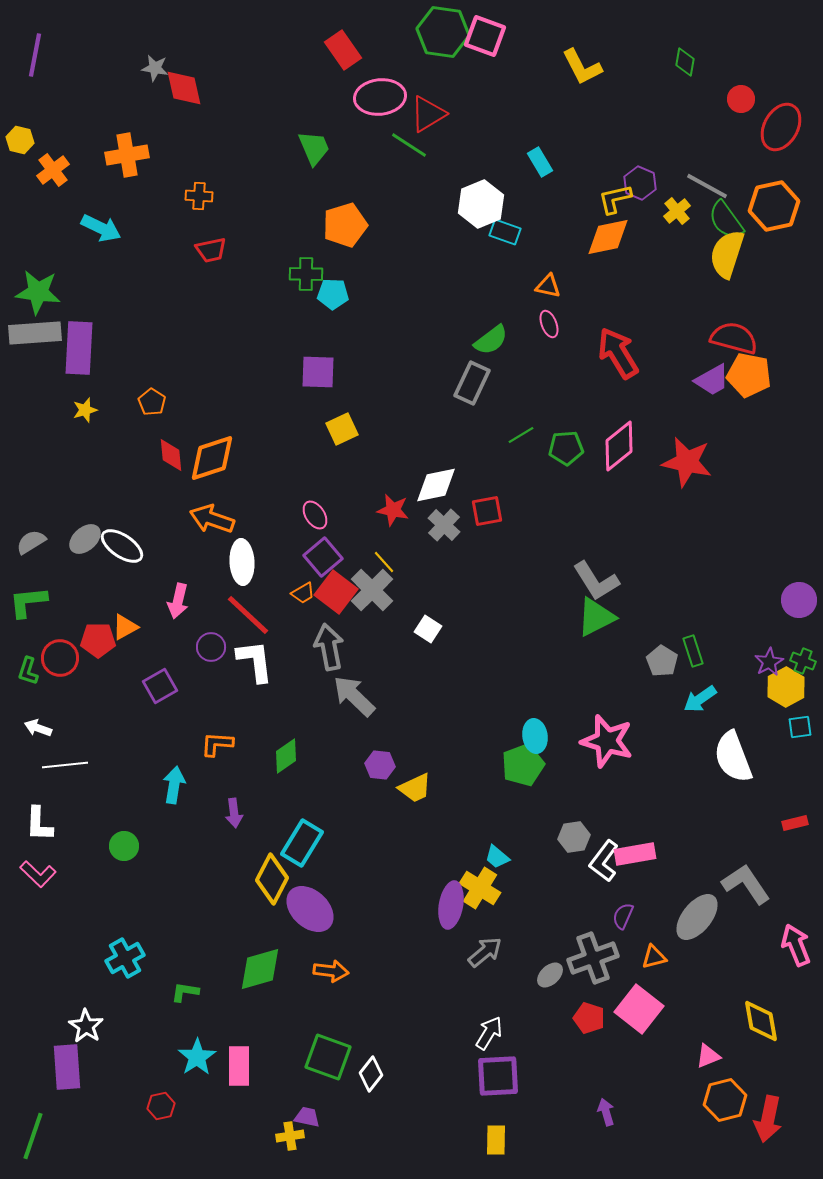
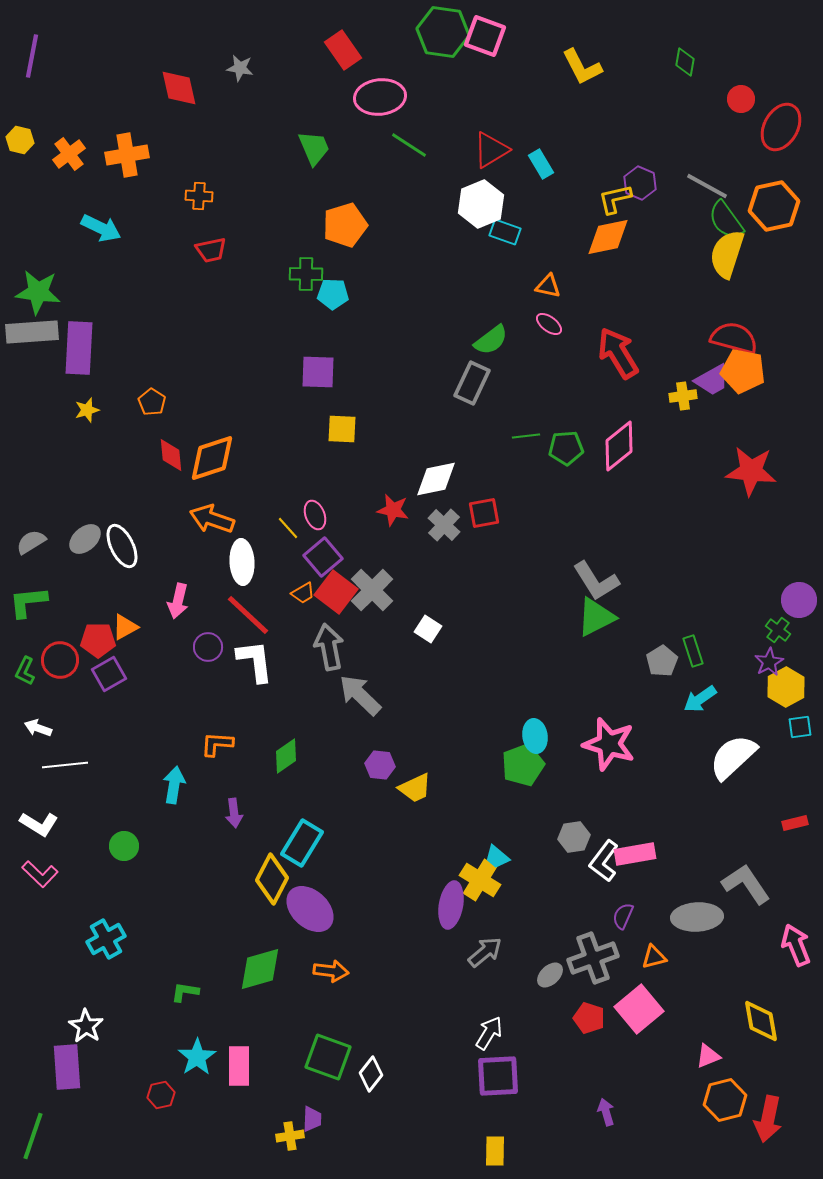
purple line at (35, 55): moved 3 px left, 1 px down
gray star at (155, 68): moved 85 px right
red diamond at (184, 88): moved 5 px left
red triangle at (428, 114): moved 63 px right, 36 px down
cyan rectangle at (540, 162): moved 1 px right, 2 px down
orange cross at (53, 170): moved 16 px right, 16 px up
yellow cross at (677, 211): moved 6 px right, 185 px down; rotated 32 degrees clockwise
pink ellipse at (549, 324): rotated 32 degrees counterclockwise
gray rectangle at (35, 333): moved 3 px left, 1 px up
orange pentagon at (749, 375): moved 6 px left, 4 px up
yellow star at (85, 410): moved 2 px right
yellow square at (342, 429): rotated 28 degrees clockwise
green line at (521, 435): moved 5 px right, 1 px down; rotated 24 degrees clockwise
red star at (687, 462): moved 64 px right, 9 px down; rotated 6 degrees counterclockwise
white diamond at (436, 485): moved 6 px up
red square at (487, 511): moved 3 px left, 2 px down
pink ellipse at (315, 515): rotated 12 degrees clockwise
white ellipse at (122, 546): rotated 30 degrees clockwise
yellow line at (384, 562): moved 96 px left, 34 px up
purple circle at (211, 647): moved 3 px left
red circle at (60, 658): moved 2 px down
gray pentagon at (662, 661): rotated 8 degrees clockwise
green cross at (803, 661): moved 25 px left, 31 px up; rotated 15 degrees clockwise
green L-shape at (28, 671): moved 3 px left; rotated 8 degrees clockwise
purple square at (160, 686): moved 51 px left, 12 px up
gray arrow at (354, 696): moved 6 px right, 1 px up
pink star at (607, 741): moved 2 px right, 3 px down
white semicircle at (733, 757): rotated 68 degrees clockwise
white L-shape at (39, 824): rotated 60 degrees counterclockwise
pink L-shape at (38, 874): moved 2 px right
yellow cross at (480, 888): moved 8 px up
gray ellipse at (697, 917): rotated 48 degrees clockwise
cyan cross at (125, 958): moved 19 px left, 19 px up
pink square at (639, 1009): rotated 12 degrees clockwise
red hexagon at (161, 1106): moved 11 px up
purple trapezoid at (307, 1117): moved 5 px right, 2 px down; rotated 80 degrees clockwise
yellow rectangle at (496, 1140): moved 1 px left, 11 px down
